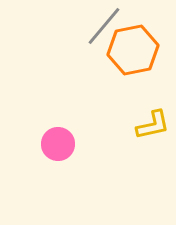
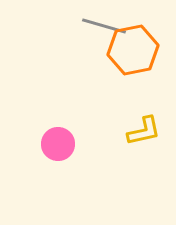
gray line: rotated 66 degrees clockwise
yellow L-shape: moved 9 px left, 6 px down
